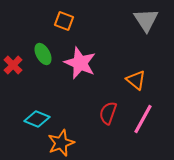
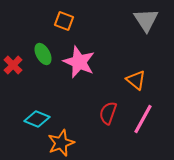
pink star: moved 1 px left, 1 px up
